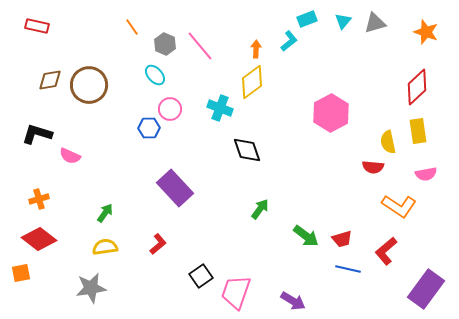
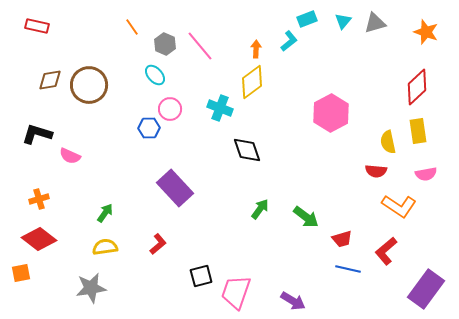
red semicircle at (373, 167): moved 3 px right, 4 px down
green arrow at (306, 236): moved 19 px up
black square at (201, 276): rotated 20 degrees clockwise
